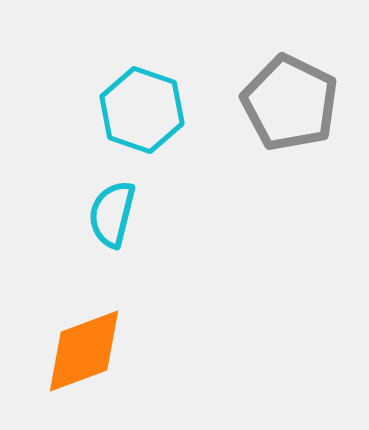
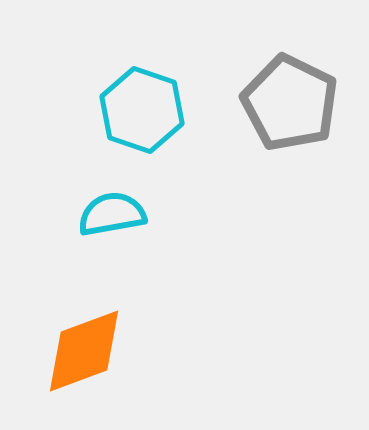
cyan semicircle: rotated 66 degrees clockwise
